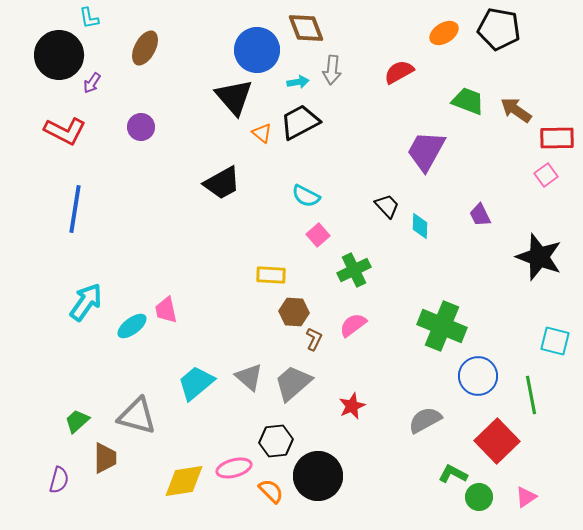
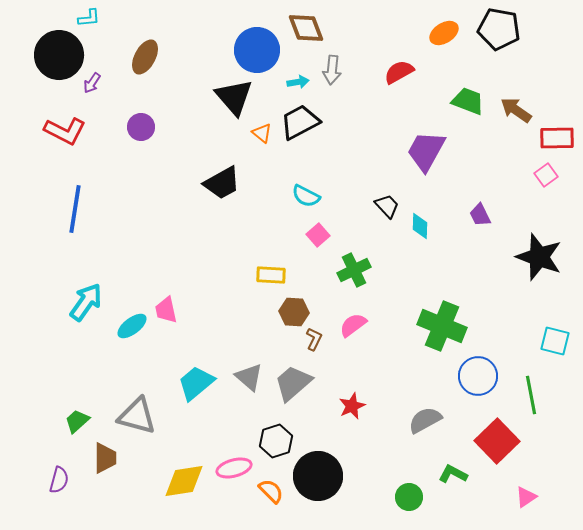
cyan L-shape at (89, 18): rotated 85 degrees counterclockwise
brown ellipse at (145, 48): moved 9 px down
black hexagon at (276, 441): rotated 12 degrees counterclockwise
green circle at (479, 497): moved 70 px left
